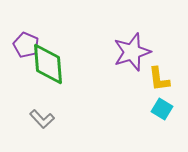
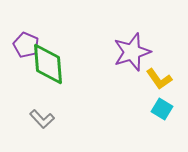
yellow L-shape: rotated 28 degrees counterclockwise
